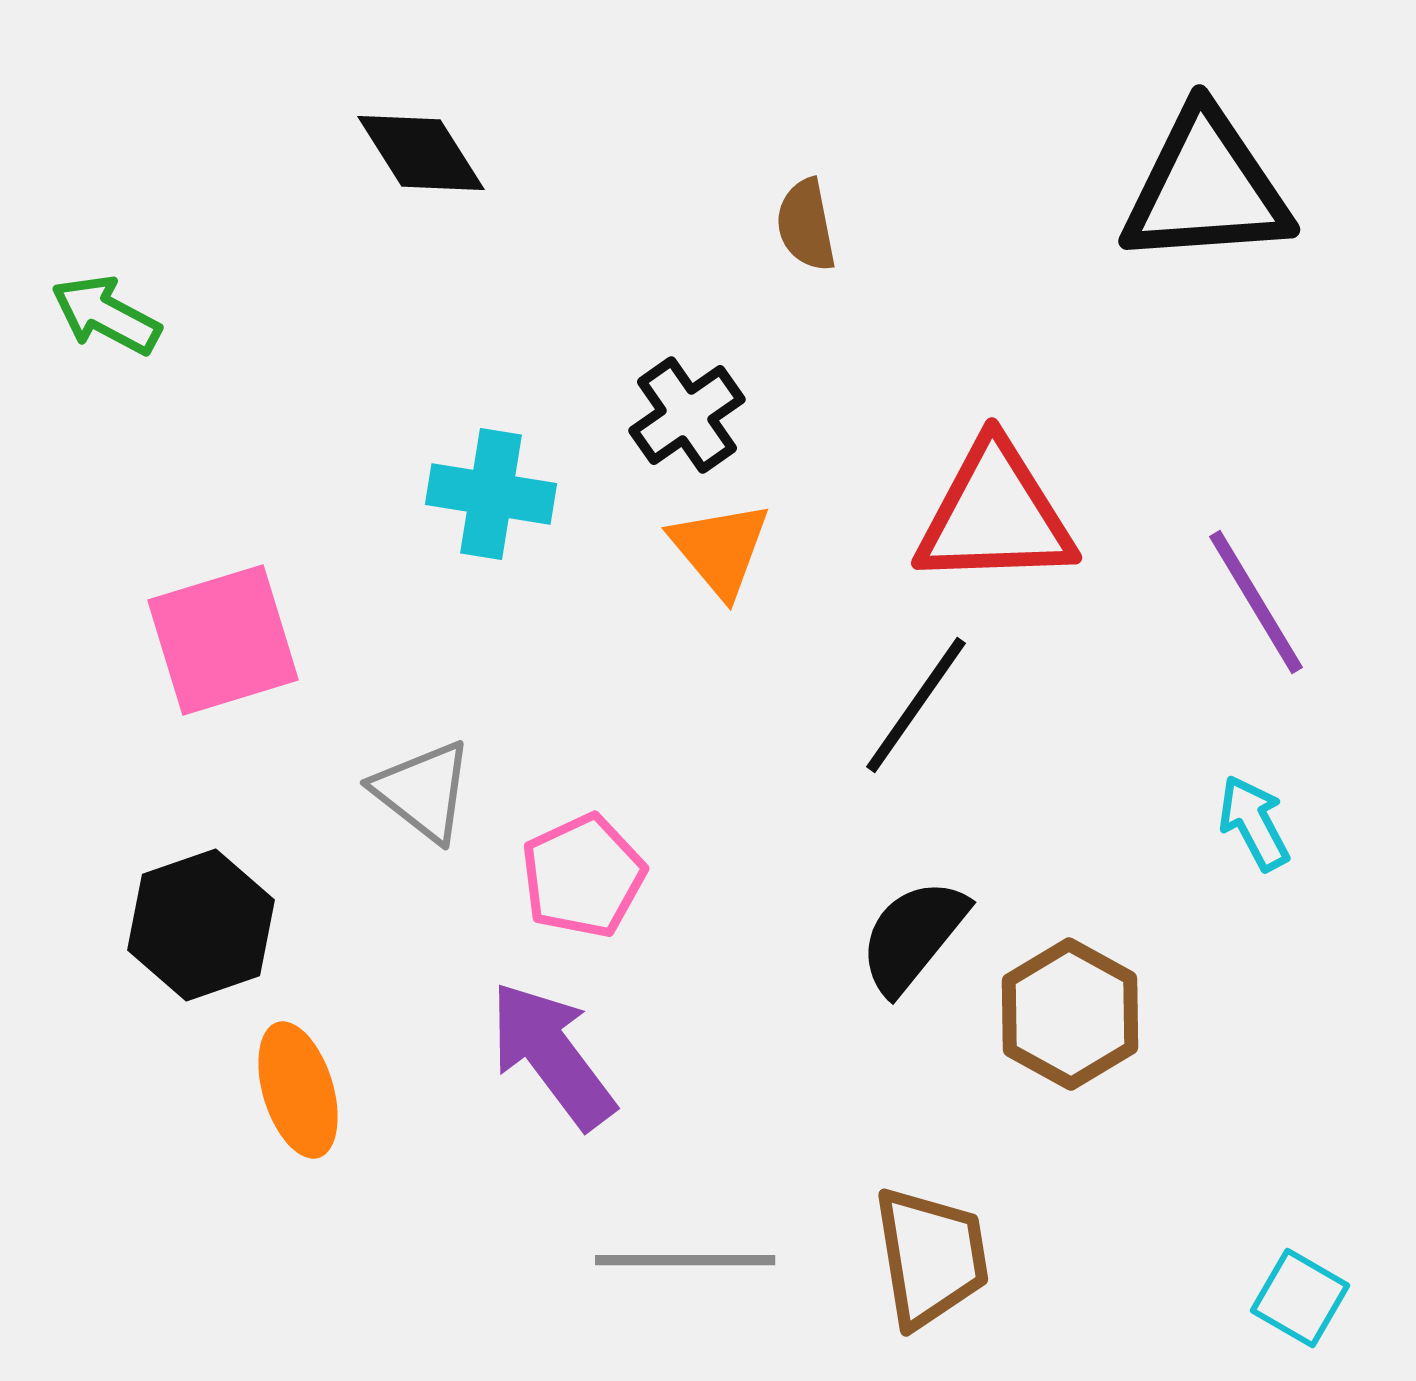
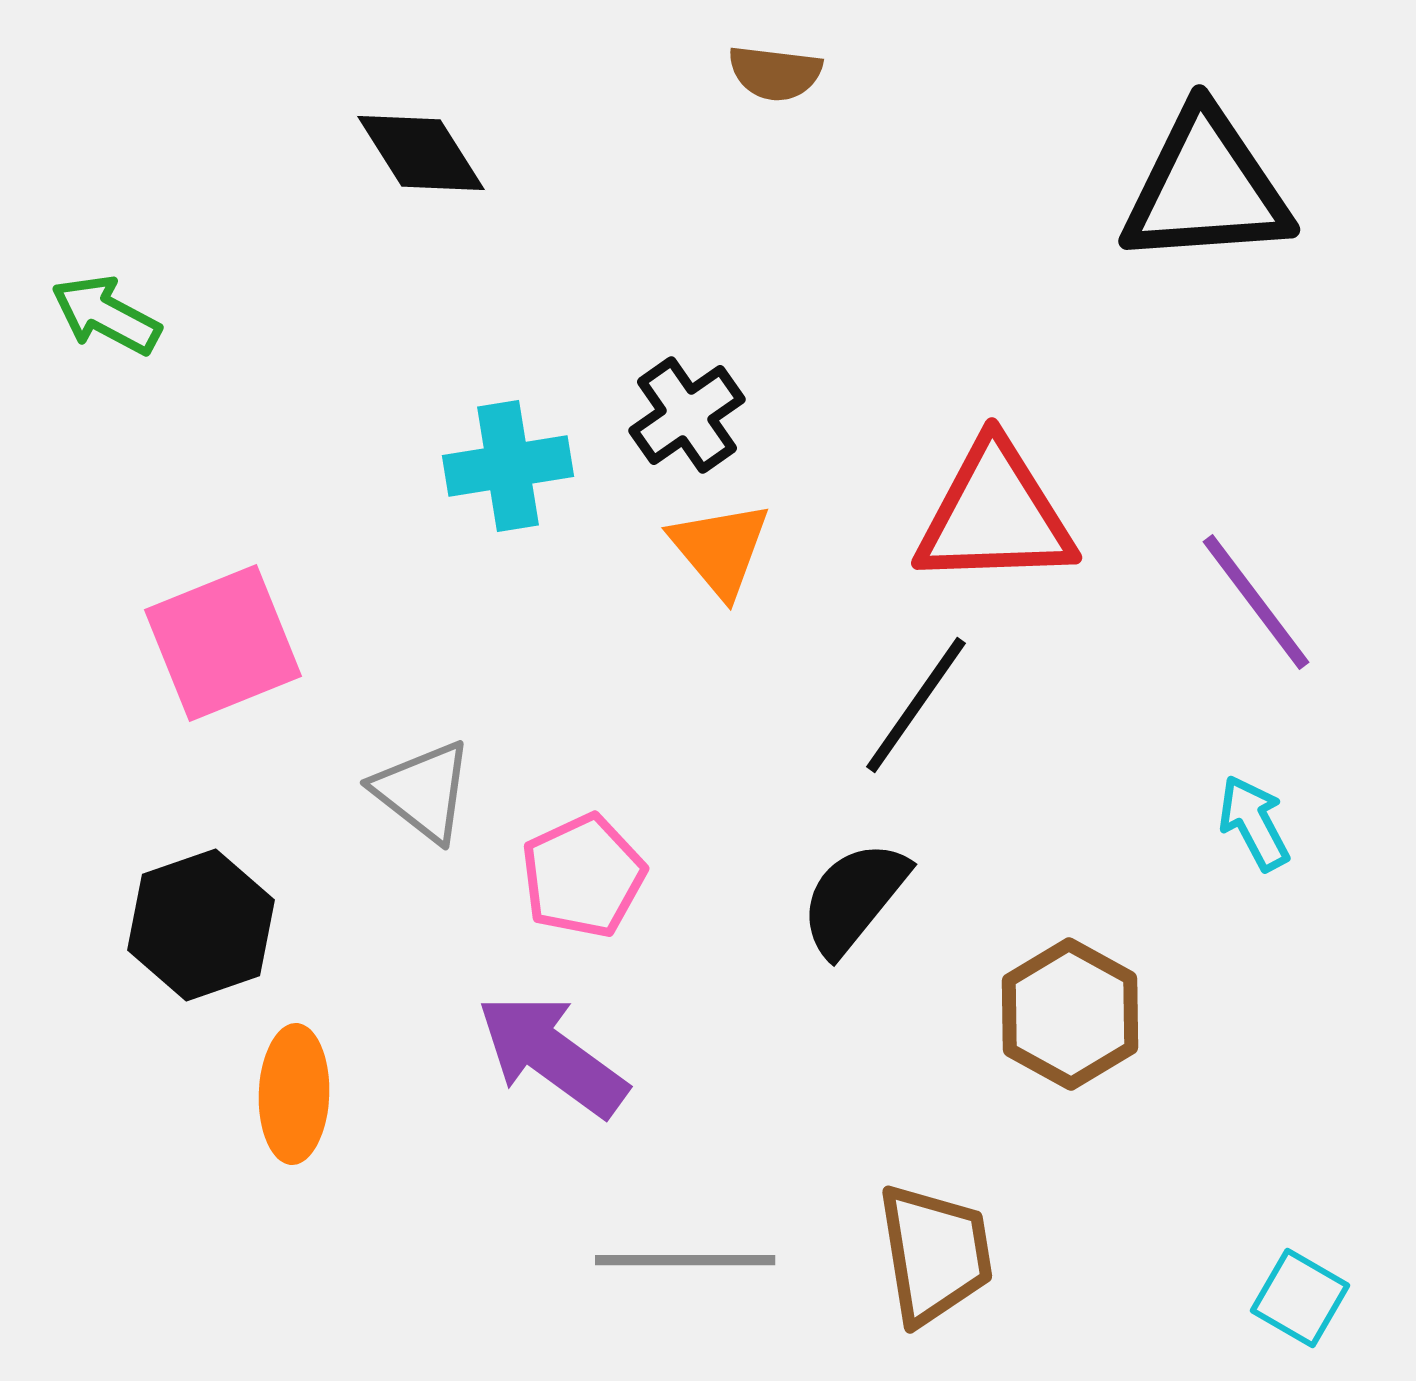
brown semicircle: moved 31 px left, 152 px up; rotated 72 degrees counterclockwise
cyan cross: moved 17 px right, 28 px up; rotated 18 degrees counterclockwise
purple line: rotated 6 degrees counterclockwise
pink square: moved 3 px down; rotated 5 degrees counterclockwise
black semicircle: moved 59 px left, 38 px up
purple arrow: rotated 17 degrees counterclockwise
orange ellipse: moved 4 px left, 4 px down; rotated 19 degrees clockwise
brown trapezoid: moved 4 px right, 3 px up
